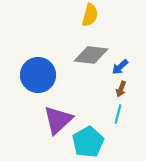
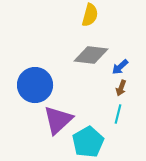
blue circle: moved 3 px left, 10 px down
brown arrow: moved 1 px up
